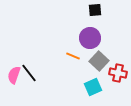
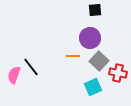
orange line: rotated 24 degrees counterclockwise
black line: moved 2 px right, 6 px up
